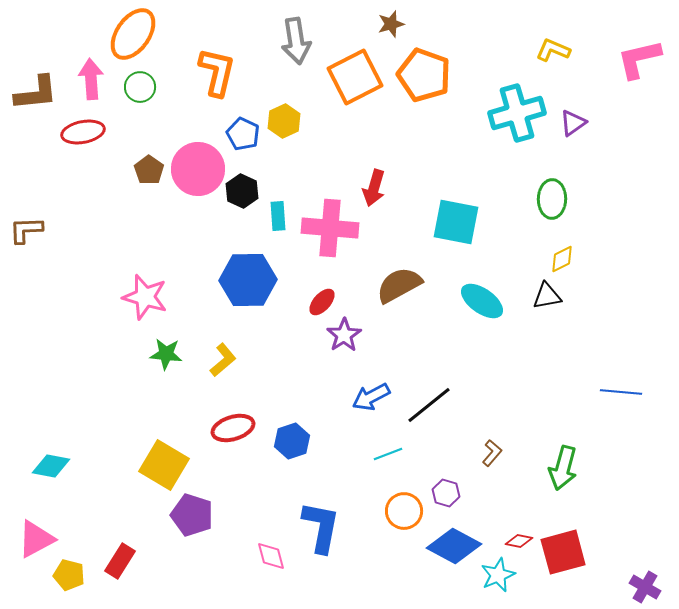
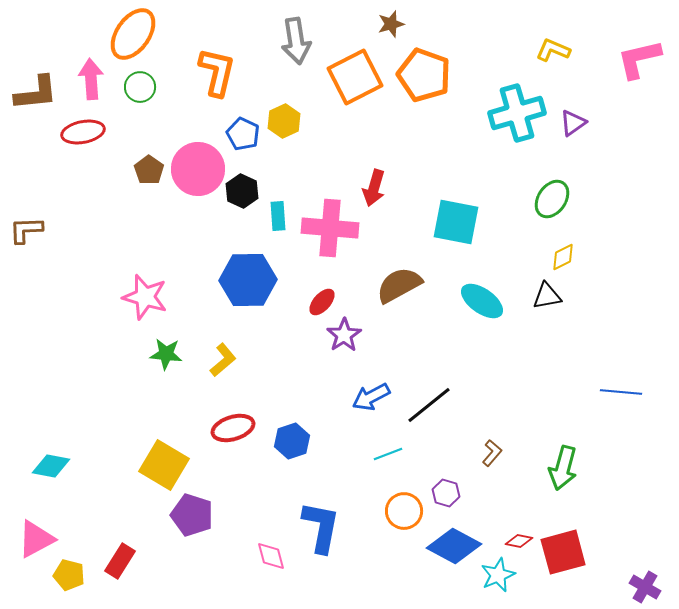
green ellipse at (552, 199): rotated 33 degrees clockwise
yellow diamond at (562, 259): moved 1 px right, 2 px up
